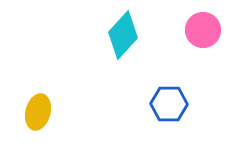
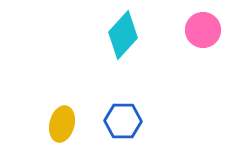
blue hexagon: moved 46 px left, 17 px down
yellow ellipse: moved 24 px right, 12 px down
